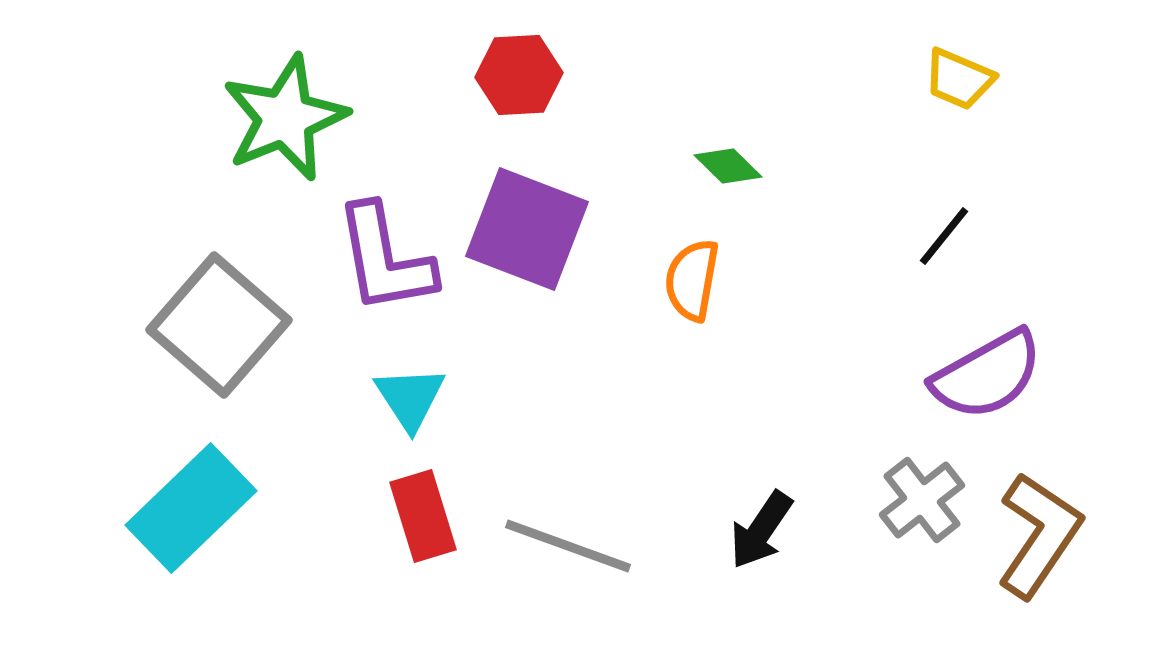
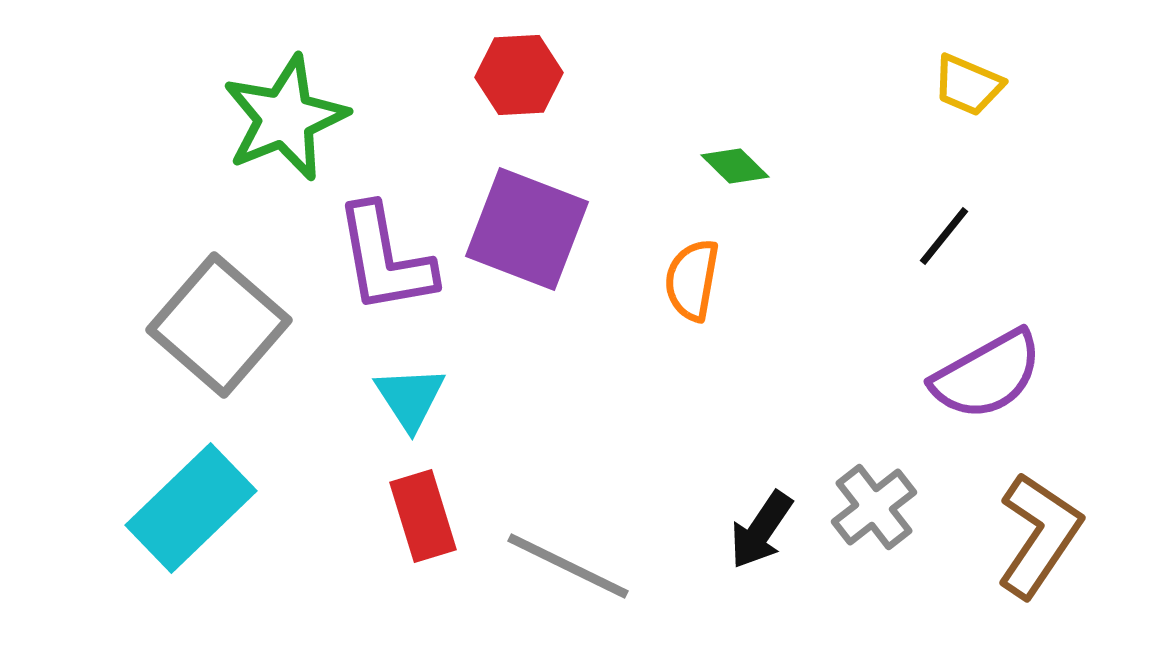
yellow trapezoid: moved 9 px right, 6 px down
green diamond: moved 7 px right
gray cross: moved 48 px left, 7 px down
gray line: moved 20 px down; rotated 6 degrees clockwise
